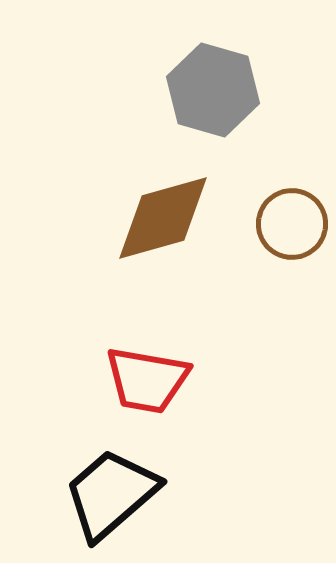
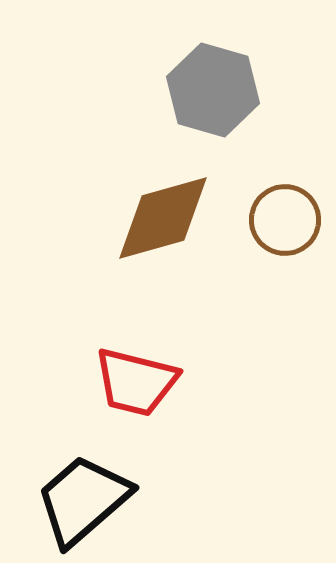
brown circle: moved 7 px left, 4 px up
red trapezoid: moved 11 px left, 2 px down; rotated 4 degrees clockwise
black trapezoid: moved 28 px left, 6 px down
